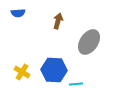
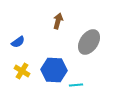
blue semicircle: moved 29 px down; rotated 32 degrees counterclockwise
yellow cross: moved 1 px up
cyan line: moved 1 px down
